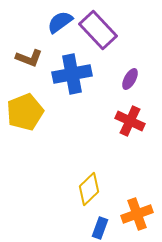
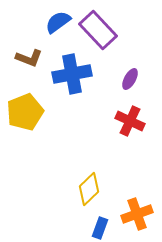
blue semicircle: moved 2 px left
